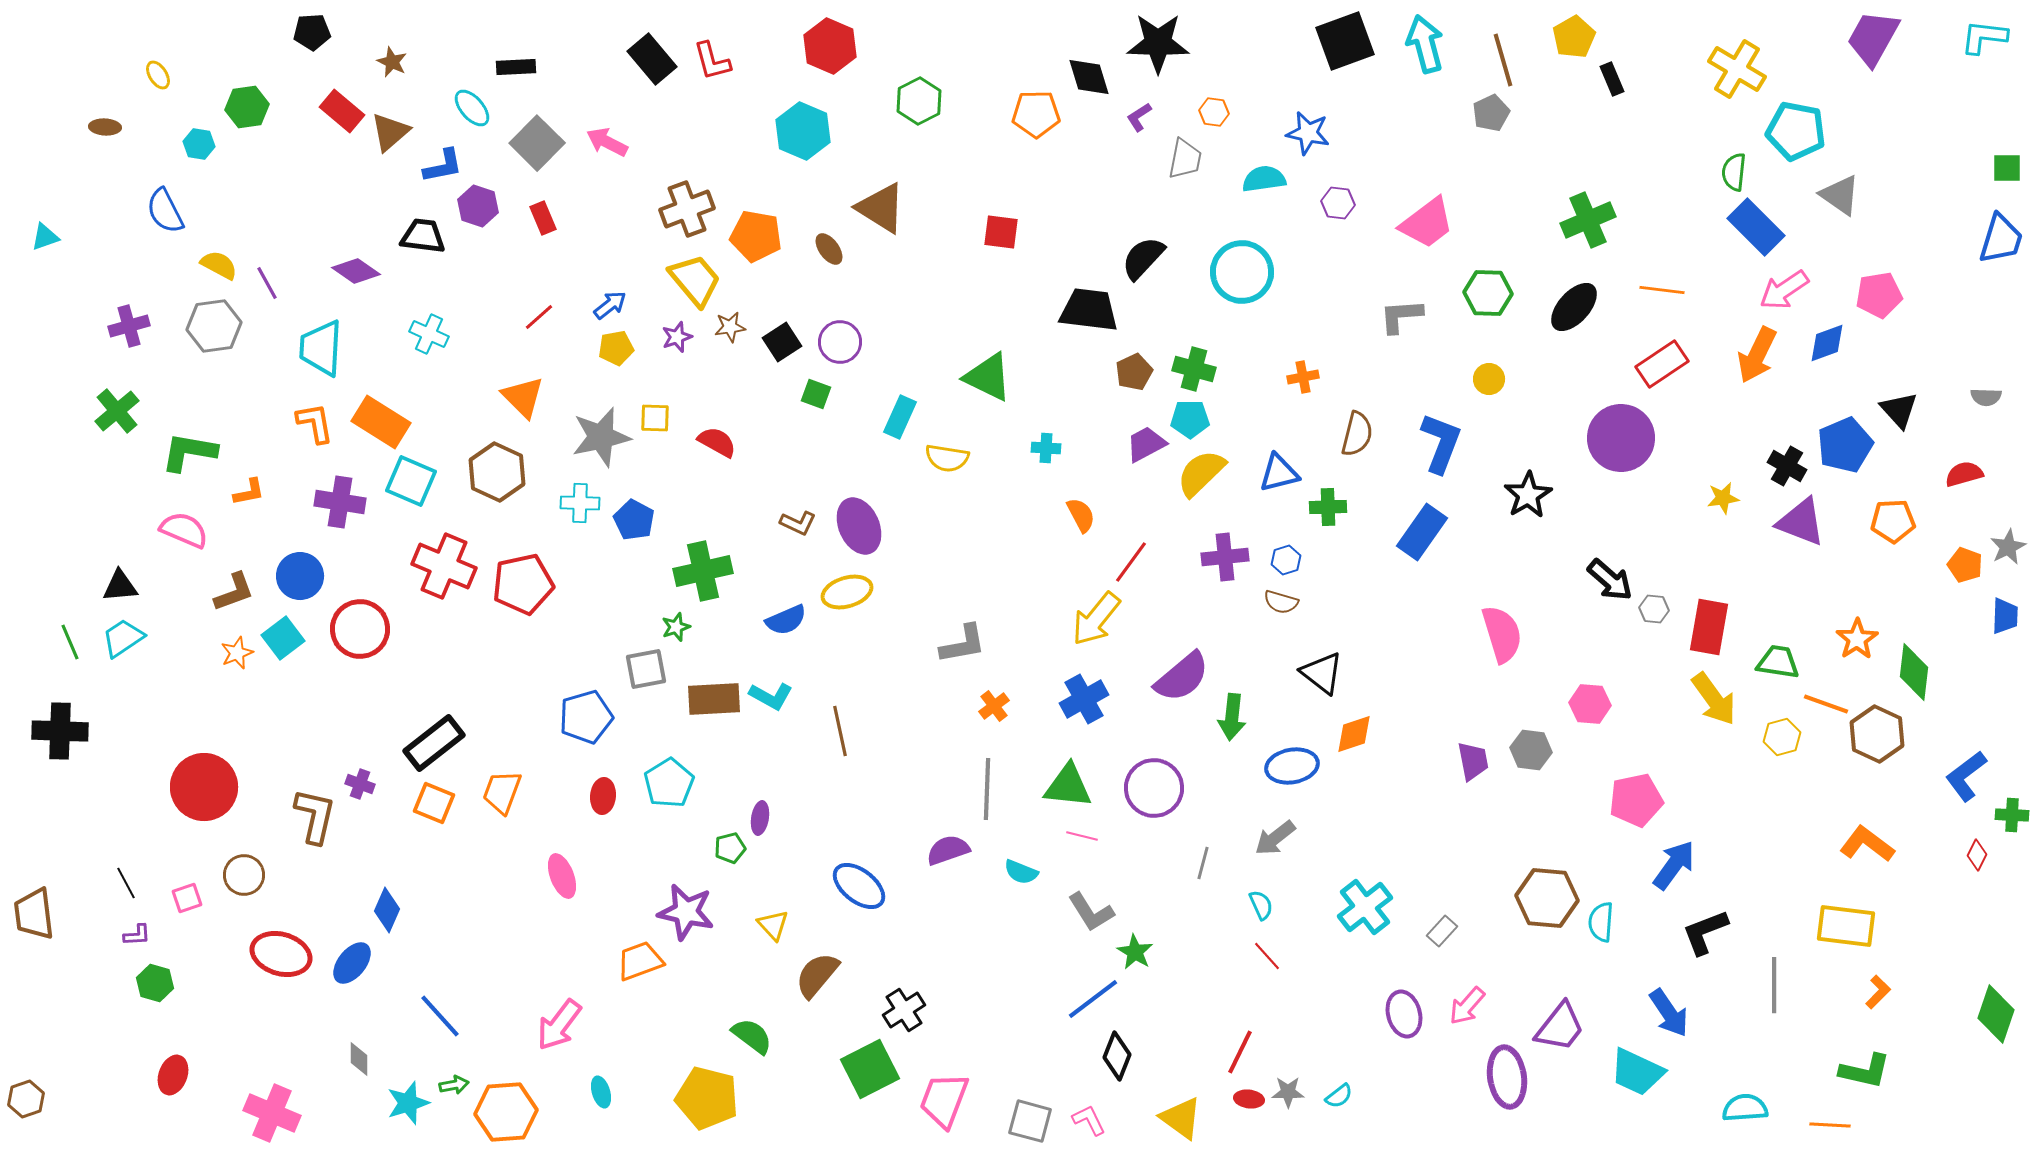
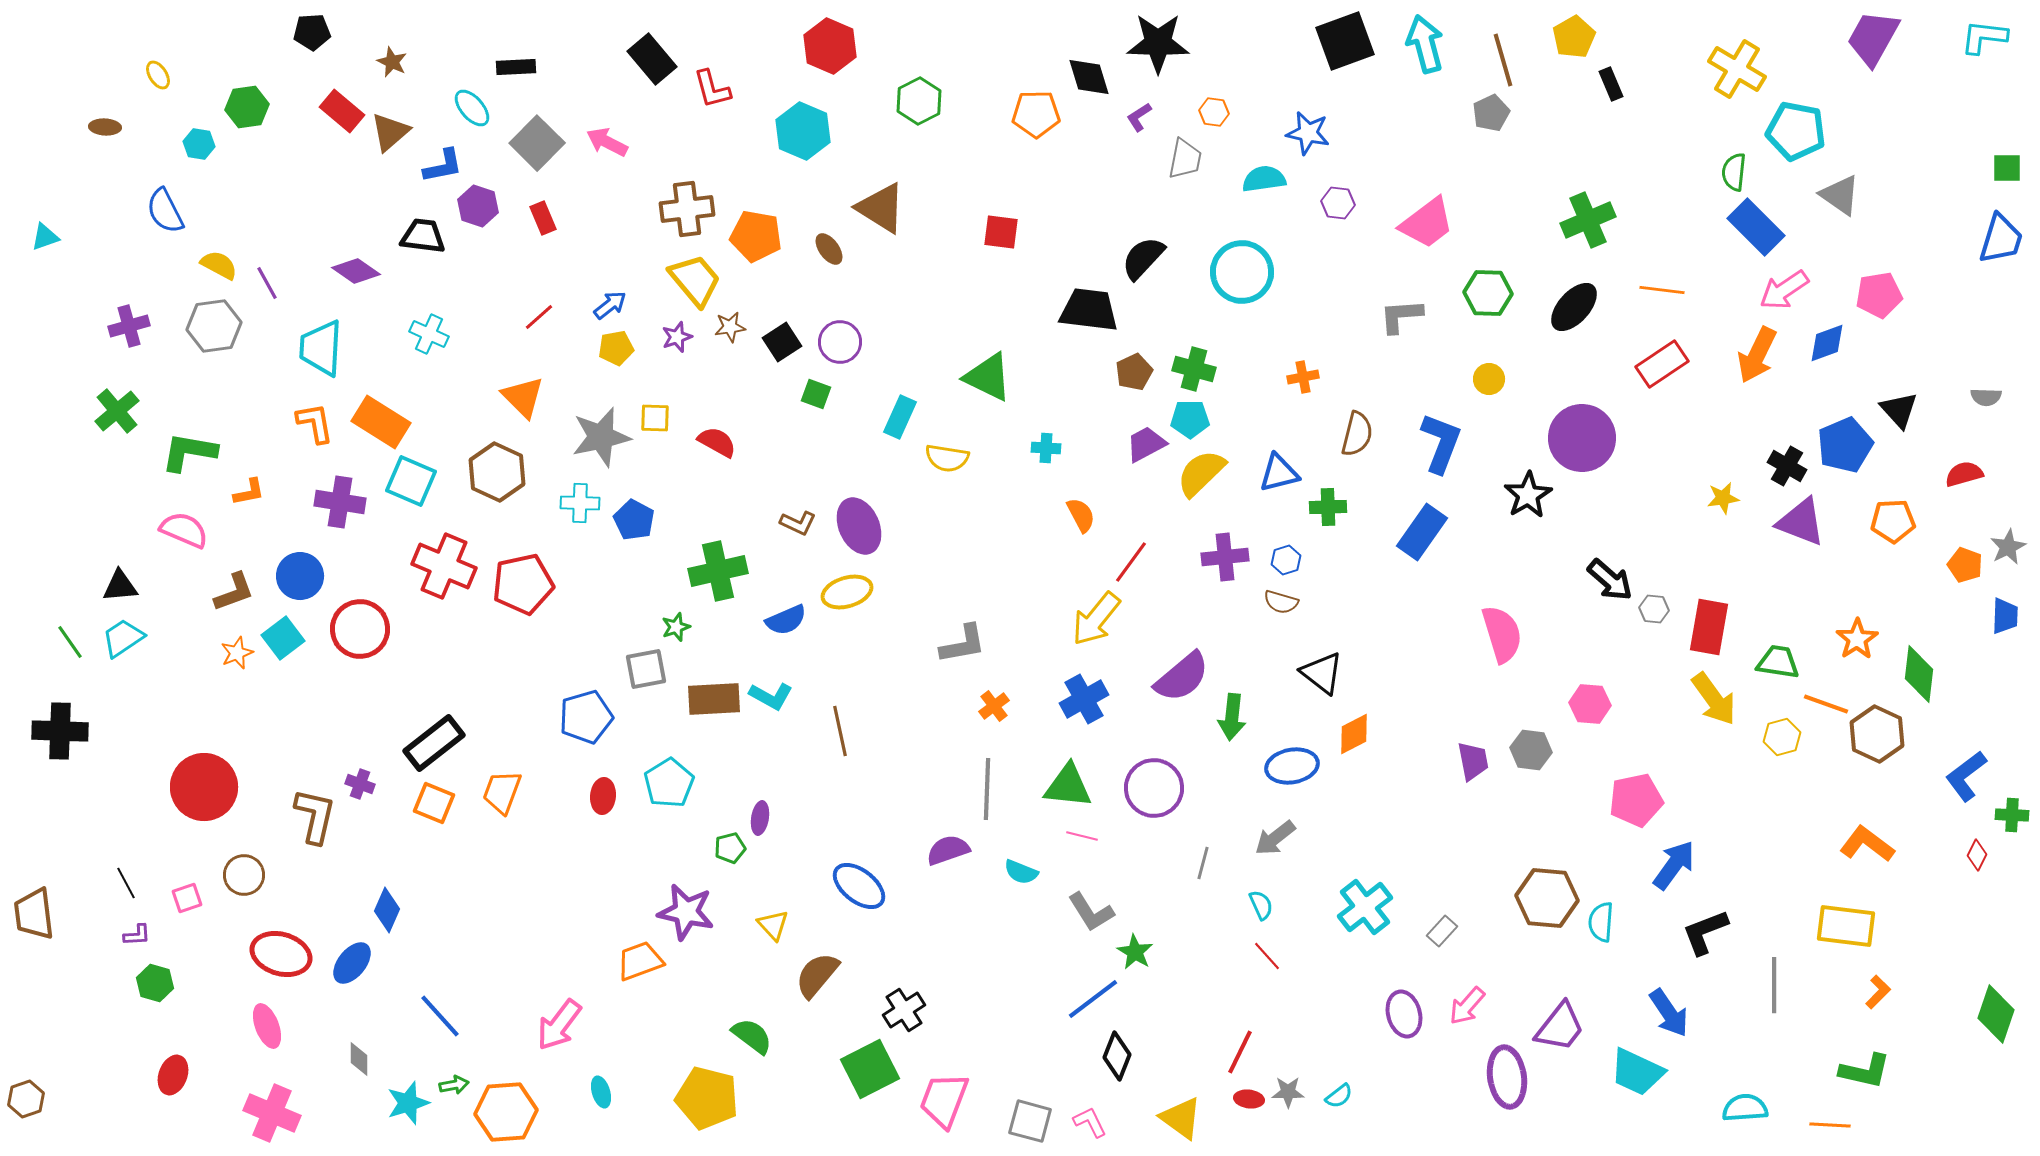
red L-shape at (712, 61): moved 28 px down
black rectangle at (1612, 79): moved 1 px left, 5 px down
brown cross at (687, 209): rotated 14 degrees clockwise
purple circle at (1621, 438): moved 39 px left
green cross at (703, 571): moved 15 px right
green line at (70, 642): rotated 12 degrees counterclockwise
green diamond at (1914, 672): moved 5 px right, 2 px down
orange diamond at (1354, 734): rotated 9 degrees counterclockwise
pink ellipse at (562, 876): moved 295 px left, 150 px down
pink L-shape at (1089, 1120): moved 1 px right, 2 px down
